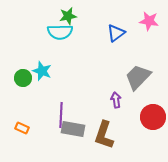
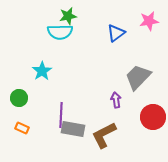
pink star: rotated 18 degrees counterclockwise
cyan star: rotated 18 degrees clockwise
green circle: moved 4 px left, 20 px down
brown L-shape: rotated 44 degrees clockwise
